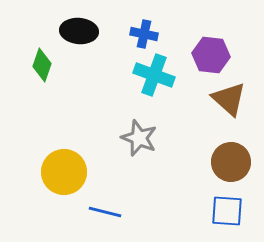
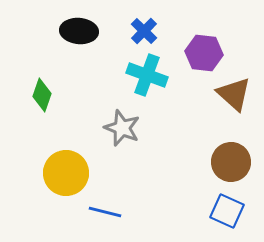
blue cross: moved 3 px up; rotated 32 degrees clockwise
purple hexagon: moved 7 px left, 2 px up
green diamond: moved 30 px down
cyan cross: moved 7 px left
brown triangle: moved 5 px right, 5 px up
gray star: moved 17 px left, 10 px up
yellow circle: moved 2 px right, 1 px down
blue square: rotated 20 degrees clockwise
